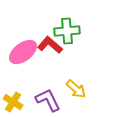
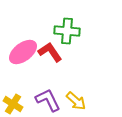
green cross: rotated 10 degrees clockwise
red L-shape: moved 7 px down; rotated 15 degrees clockwise
yellow arrow: moved 12 px down
yellow cross: moved 2 px down
